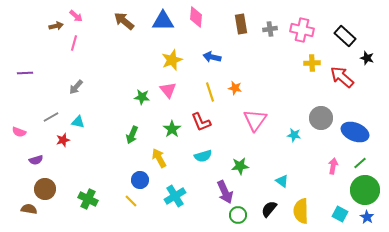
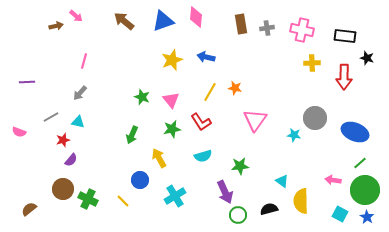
blue triangle at (163, 21): rotated 20 degrees counterclockwise
gray cross at (270, 29): moved 3 px left, 1 px up
black rectangle at (345, 36): rotated 35 degrees counterclockwise
pink line at (74, 43): moved 10 px right, 18 px down
blue arrow at (212, 57): moved 6 px left
purple line at (25, 73): moved 2 px right, 9 px down
red arrow at (342, 77): moved 2 px right; rotated 130 degrees counterclockwise
gray arrow at (76, 87): moved 4 px right, 6 px down
pink triangle at (168, 90): moved 3 px right, 10 px down
yellow line at (210, 92): rotated 48 degrees clockwise
green star at (142, 97): rotated 14 degrees clockwise
gray circle at (321, 118): moved 6 px left
red L-shape at (201, 122): rotated 10 degrees counterclockwise
green star at (172, 129): rotated 24 degrees clockwise
purple semicircle at (36, 160): moved 35 px right; rotated 32 degrees counterclockwise
pink arrow at (333, 166): moved 14 px down; rotated 91 degrees counterclockwise
brown circle at (45, 189): moved 18 px right
yellow line at (131, 201): moved 8 px left
brown semicircle at (29, 209): rotated 49 degrees counterclockwise
black semicircle at (269, 209): rotated 36 degrees clockwise
yellow semicircle at (301, 211): moved 10 px up
